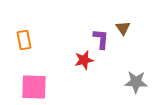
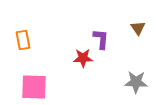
brown triangle: moved 15 px right
orange rectangle: moved 1 px left
red star: moved 1 px left, 2 px up; rotated 12 degrees clockwise
